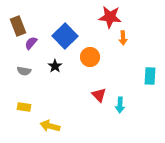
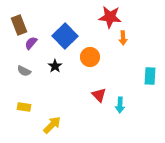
brown rectangle: moved 1 px right, 1 px up
gray semicircle: rotated 16 degrees clockwise
yellow arrow: moved 2 px right, 1 px up; rotated 120 degrees clockwise
